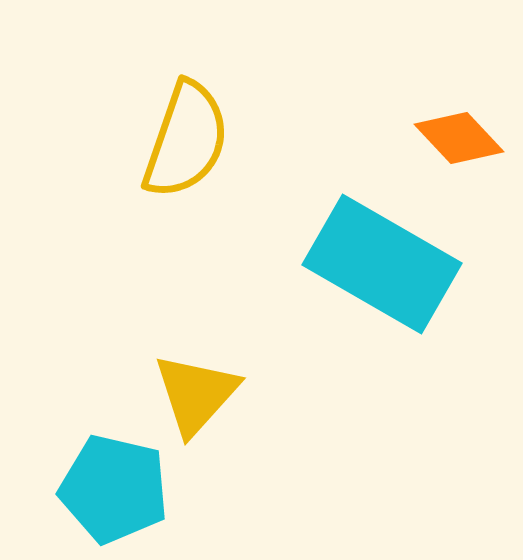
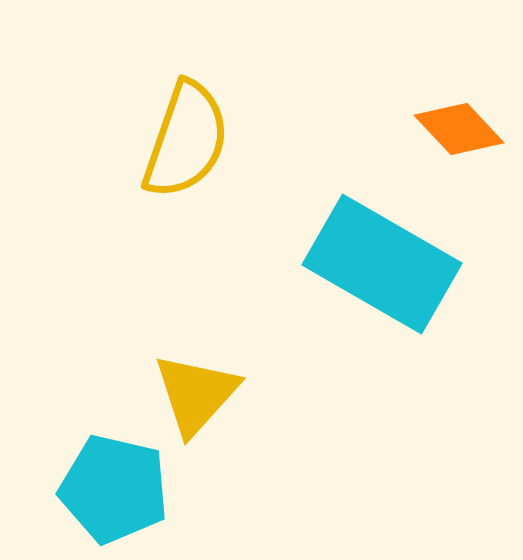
orange diamond: moved 9 px up
